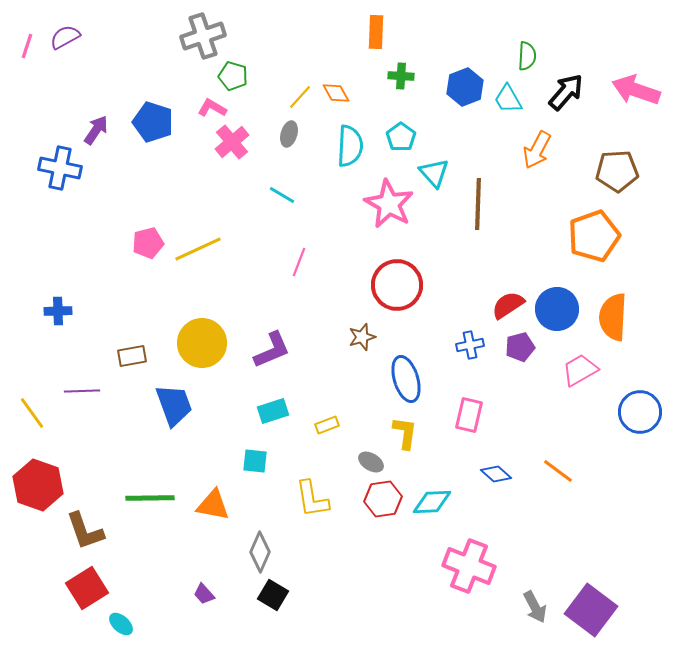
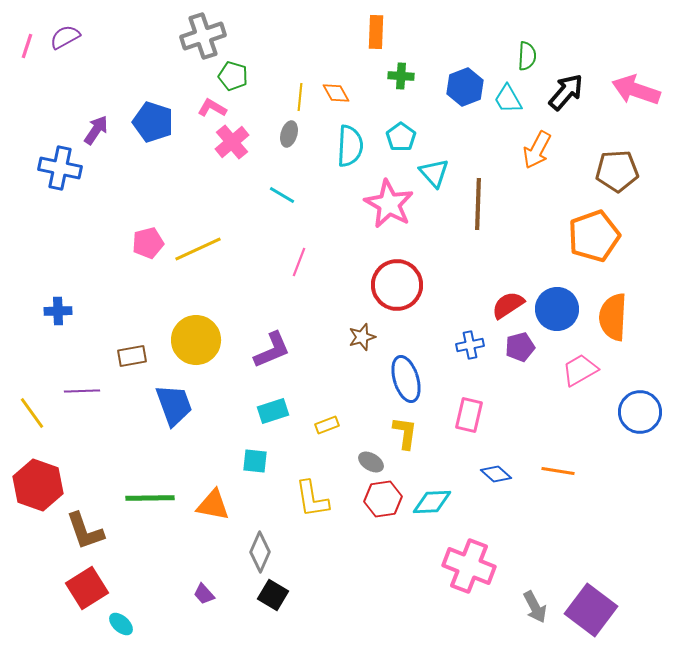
yellow line at (300, 97): rotated 36 degrees counterclockwise
yellow circle at (202, 343): moved 6 px left, 3 px up
orange line at (558, 471): rotated 28 degrees counterclockwise
